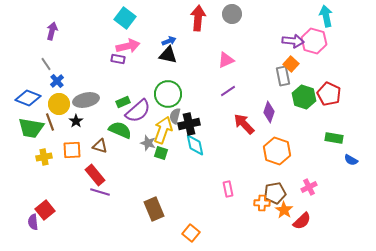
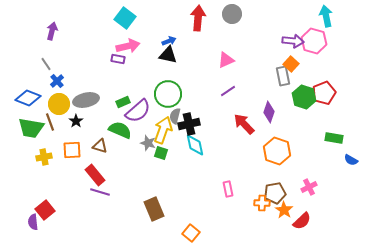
red pentagon at (329, 94): moved 5 px left, 1 px up; rotated 25 degrees clockwise
